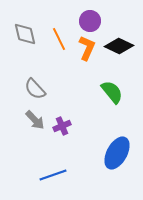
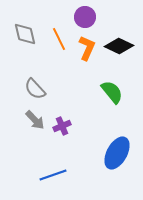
purple circle: moved 5 px left, 4 px up
